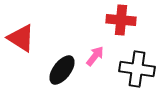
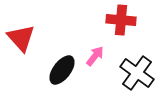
red triangle: rotated 16 degrees clockwise
black cross: moved 4 px down; rotated 28 degrees clockwise
